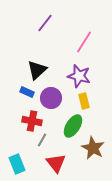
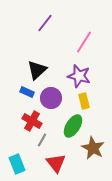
red cross: rotated 18 degrees clockwise
